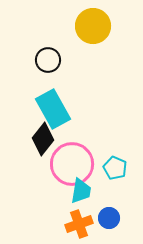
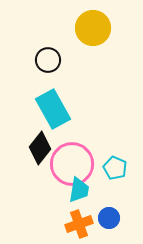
yellow circle: moved 2 px down
black diamond: moved 3 px left, 9 px down
cyan trapezoid: moved 2 px left, 1 px up
